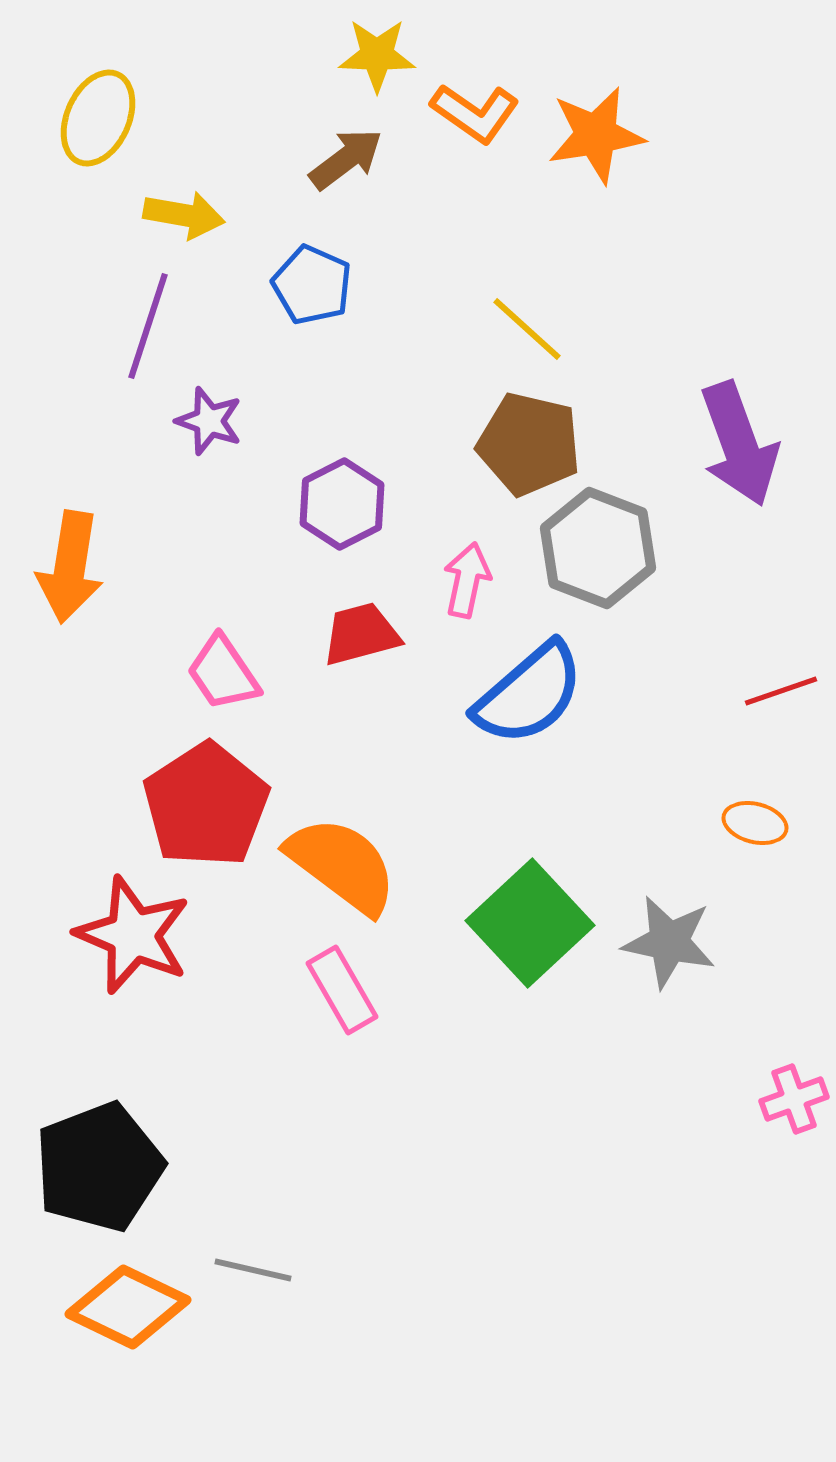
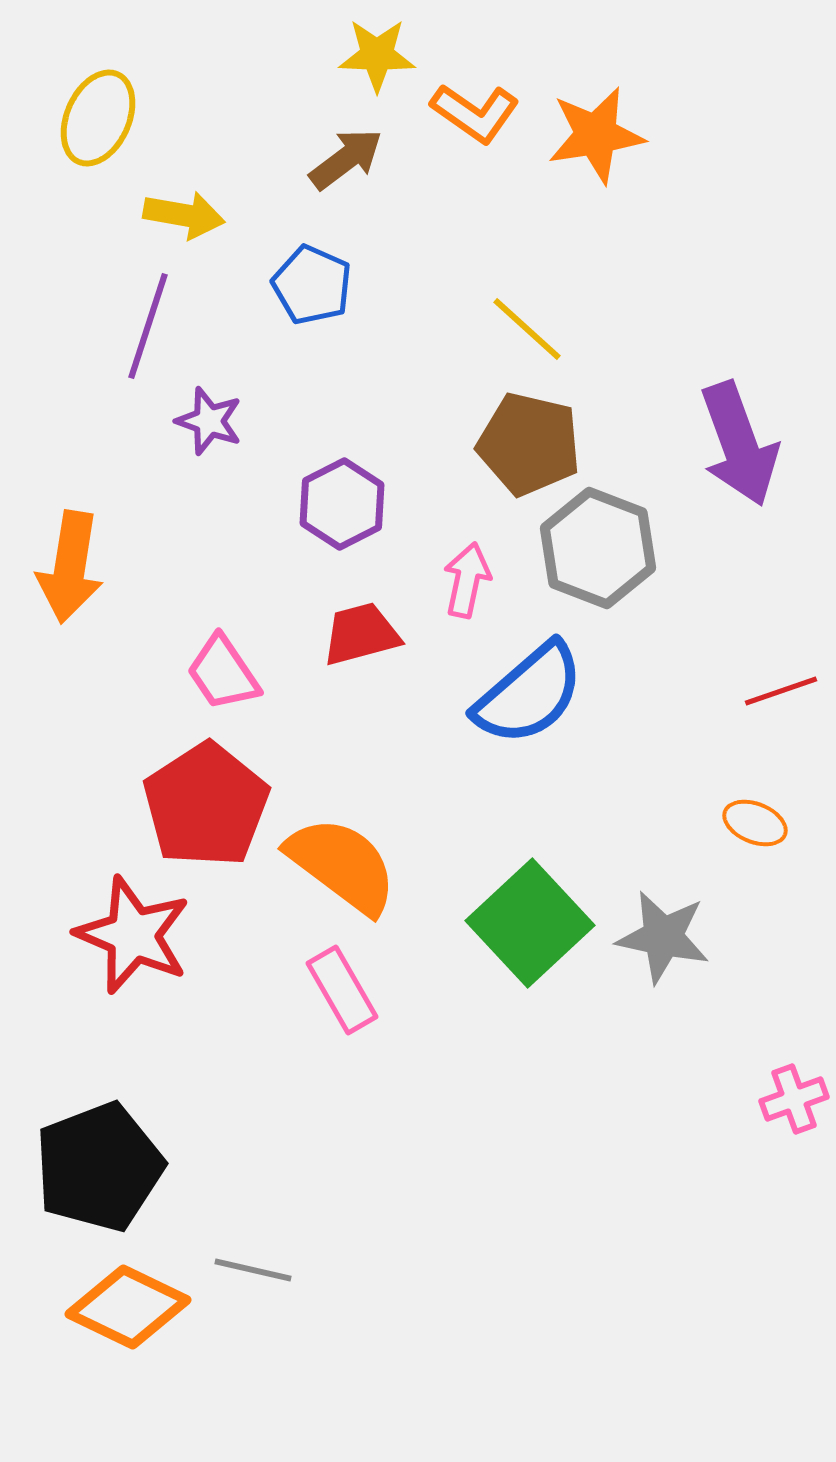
orange ellipse: rotated 8 degrees clockwise
gray star: moved 6 px left, 5 px up
